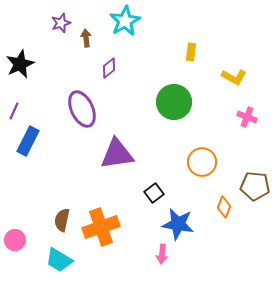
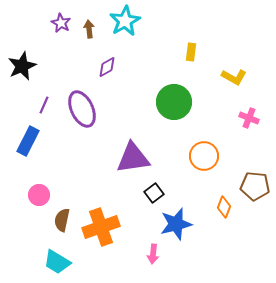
purple star: rotated 24 degrees counterclockwise
brown arrow: moved 3 px right, 9 px up
black star: moved 2 px right, 2 px down
purple diamond: moved 2 px left, 1 px up; rotated 10 degrees clockwise
purple line: moved 30 px right, 6 px up
pink cross: moved 2 px right, 1 px down
purple triangle: moved 16 px right, 4 px down
orange circle: moved 2 px right, 6 px up
blue star: moved 2 px left; rotated 24 degrees counterclockwise
pink circle: moved 24 px right, 45 px up
pink arrow: moved 9 px left
cyan trapezoid: moved 2 px left, 2 px down
